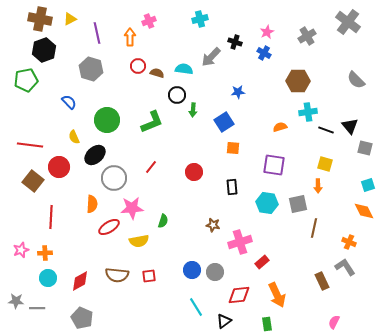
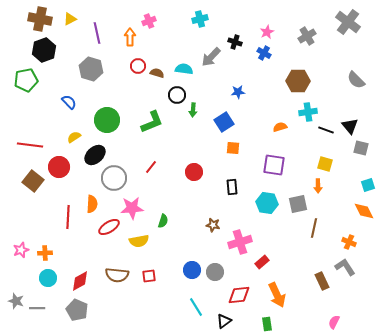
yellow semicircle at (74, 137): rotated 80 degrees clockwise
gray square at (365, 148): moved 4 px left
red line at (51, 217): moved 17 px right
gray star at (16, 301): rotated 14 degrees clockwise
gray pentagon at (82, 318): moved 5 px left, 8 px up
